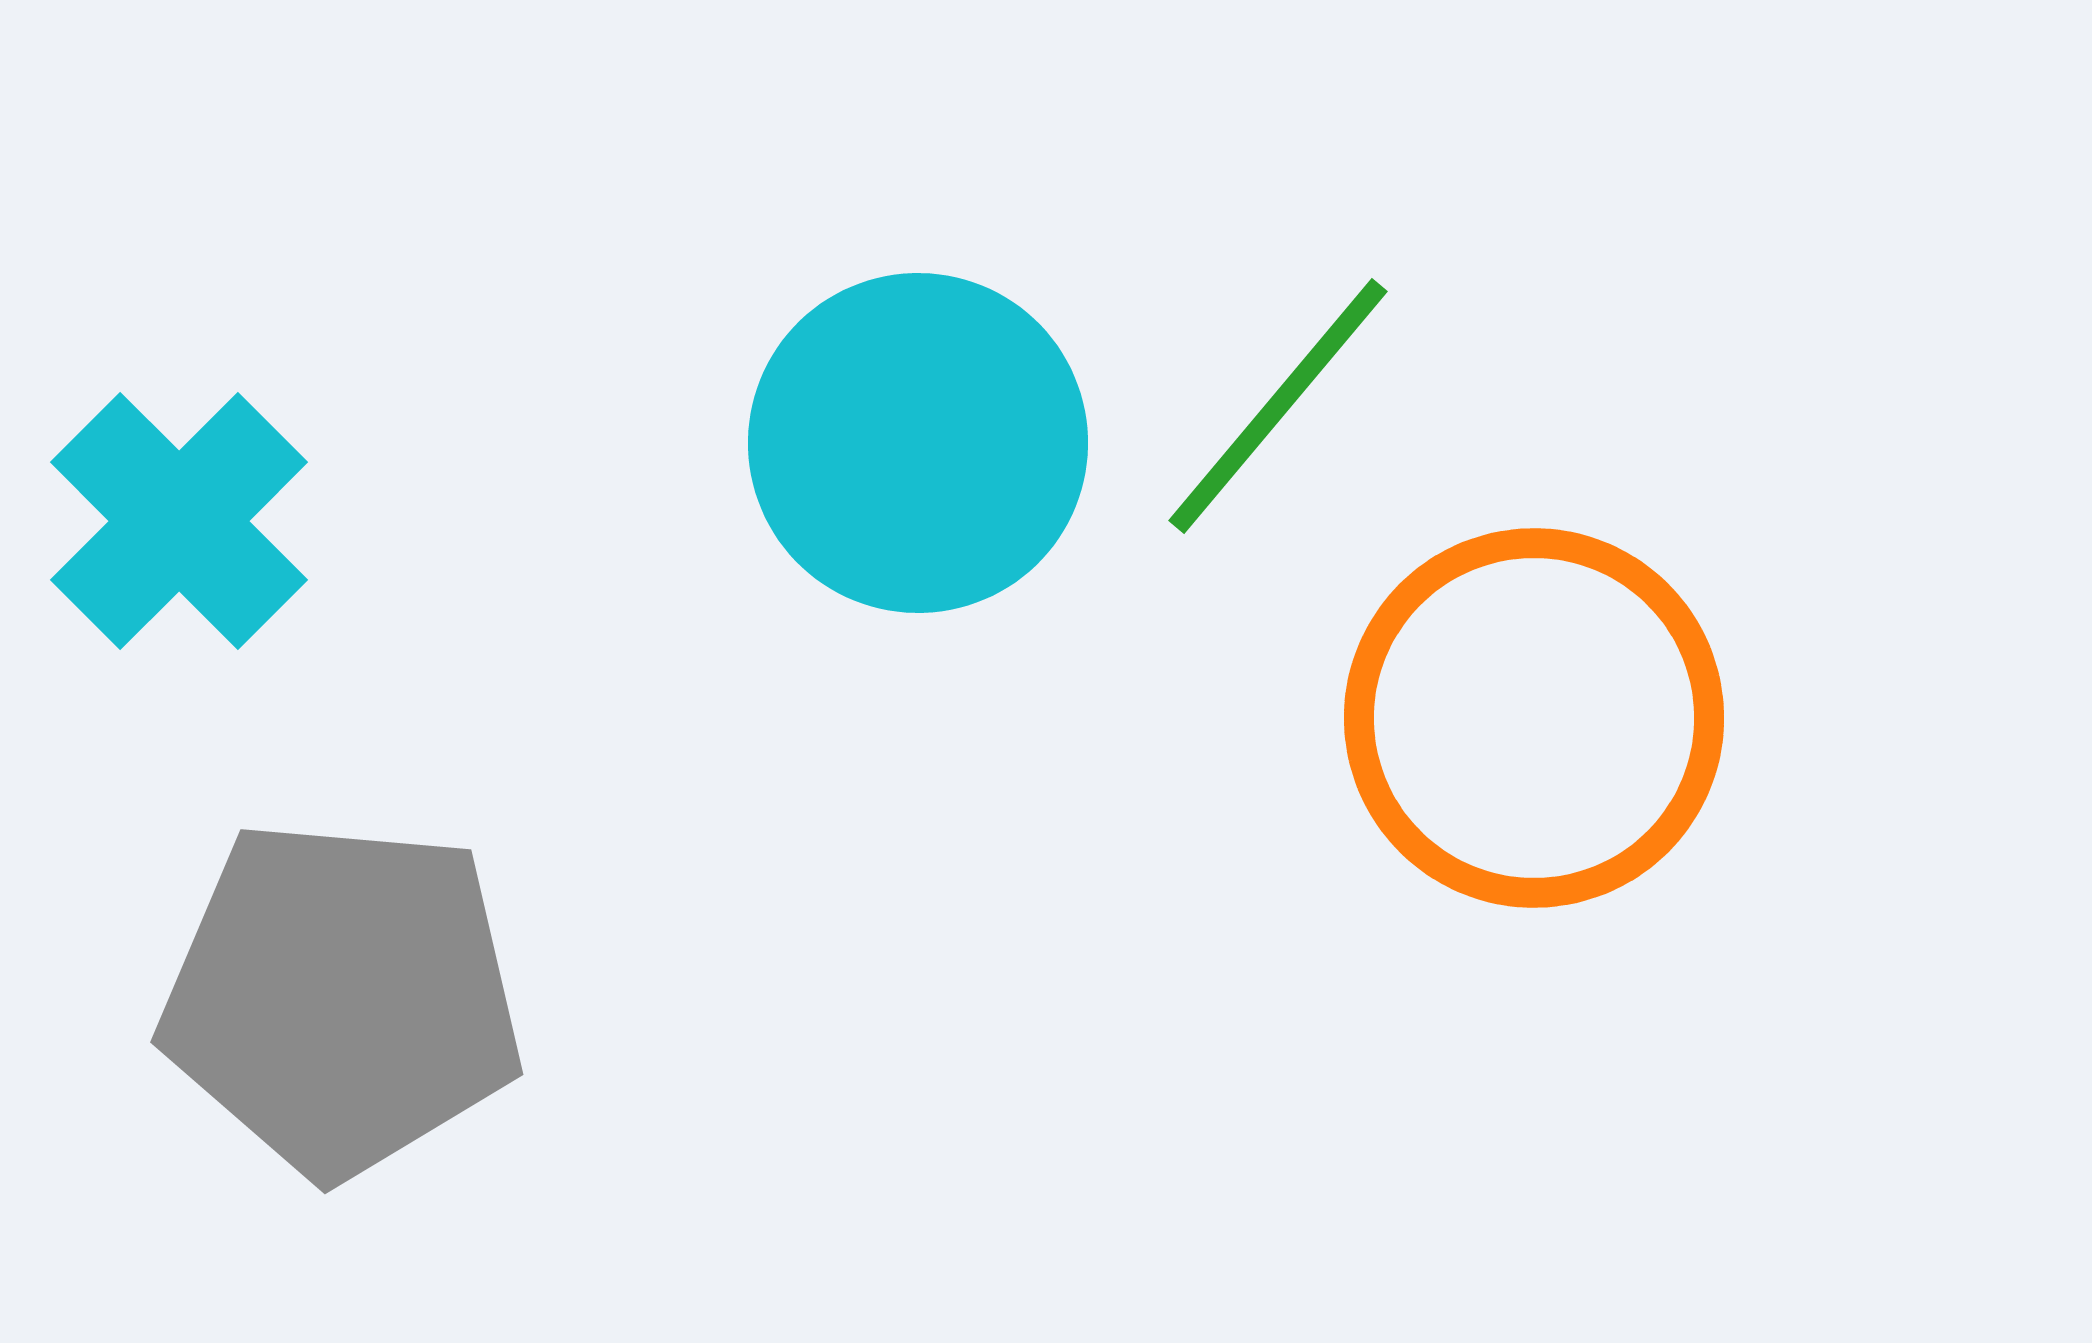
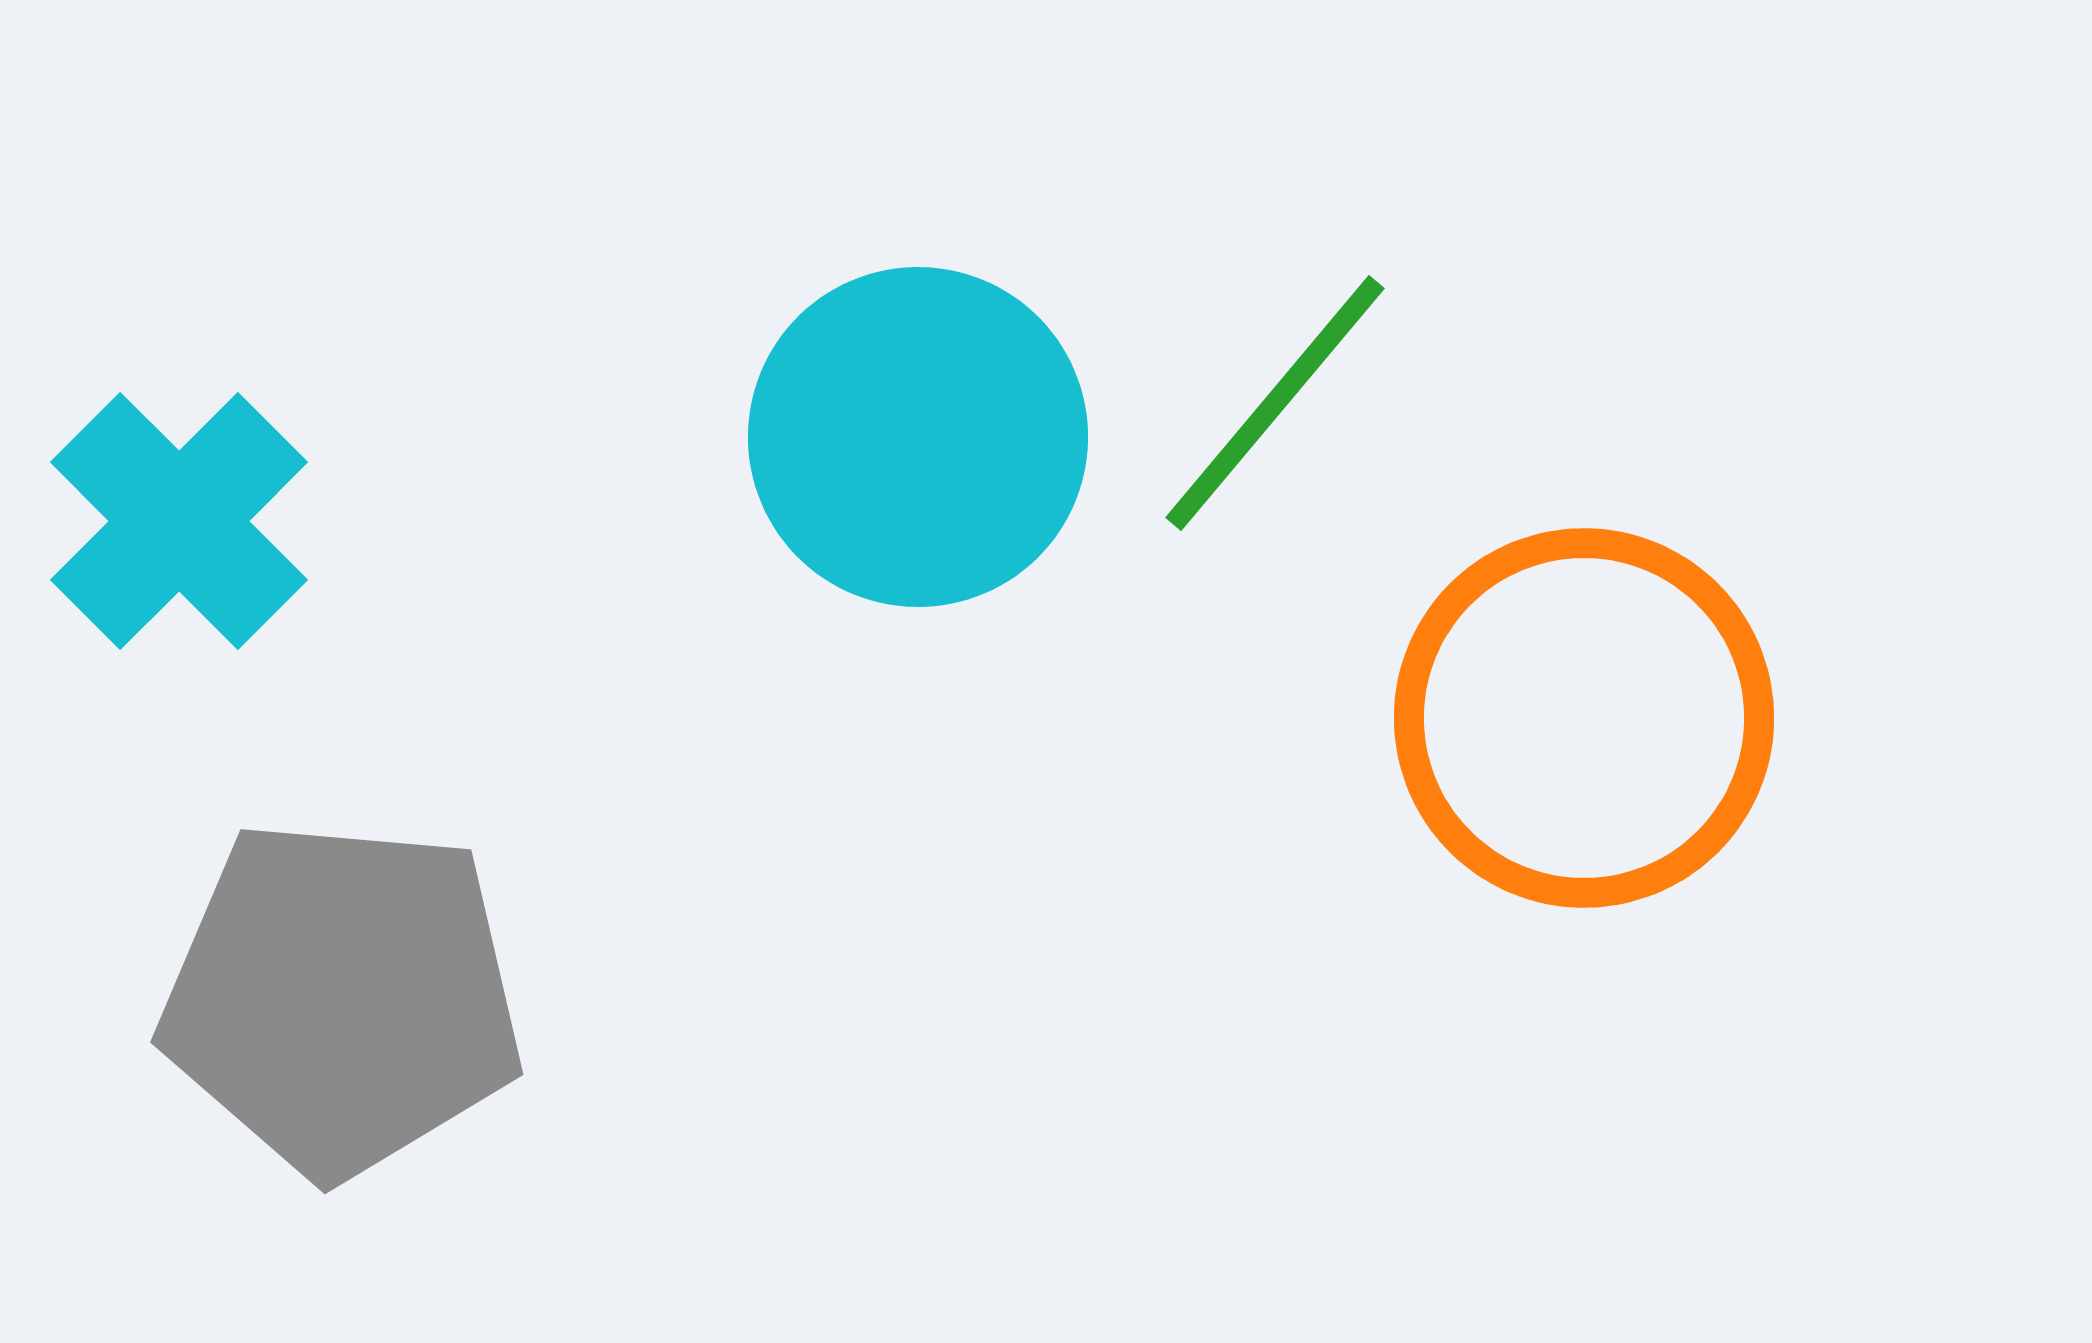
green line: moved 3 px left, 3 px up
cyan circle: moved 6 px up
orange circle: moved 50 px right
